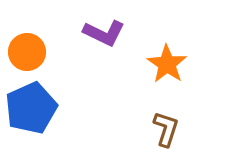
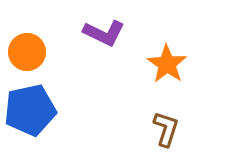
blue pentagon: moved 1 px left, 2 px down; rotated 12 degrees clockwise
